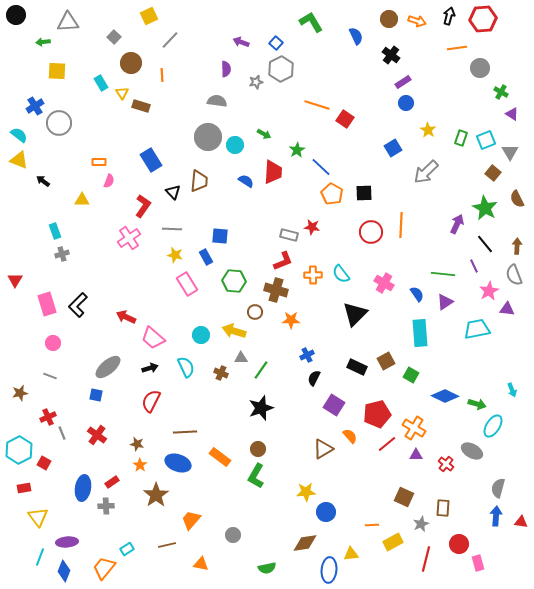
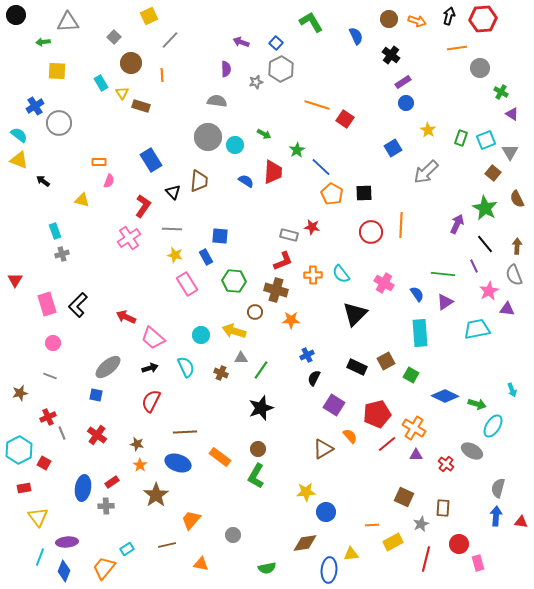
yellow triangle at (82, 200): rotated 14 degrees clockwise
